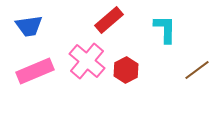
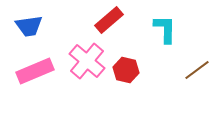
red hexagon: rotated 20 degrees counterclockwise
